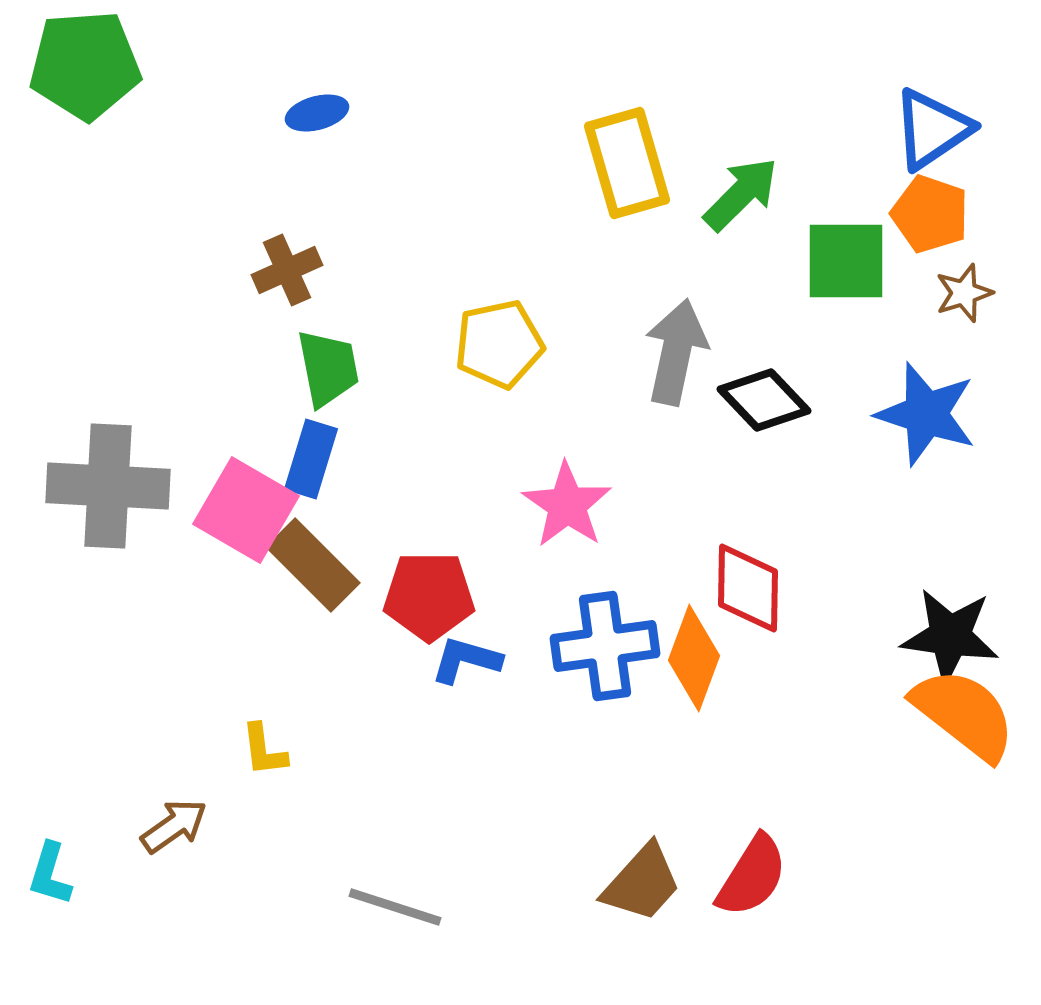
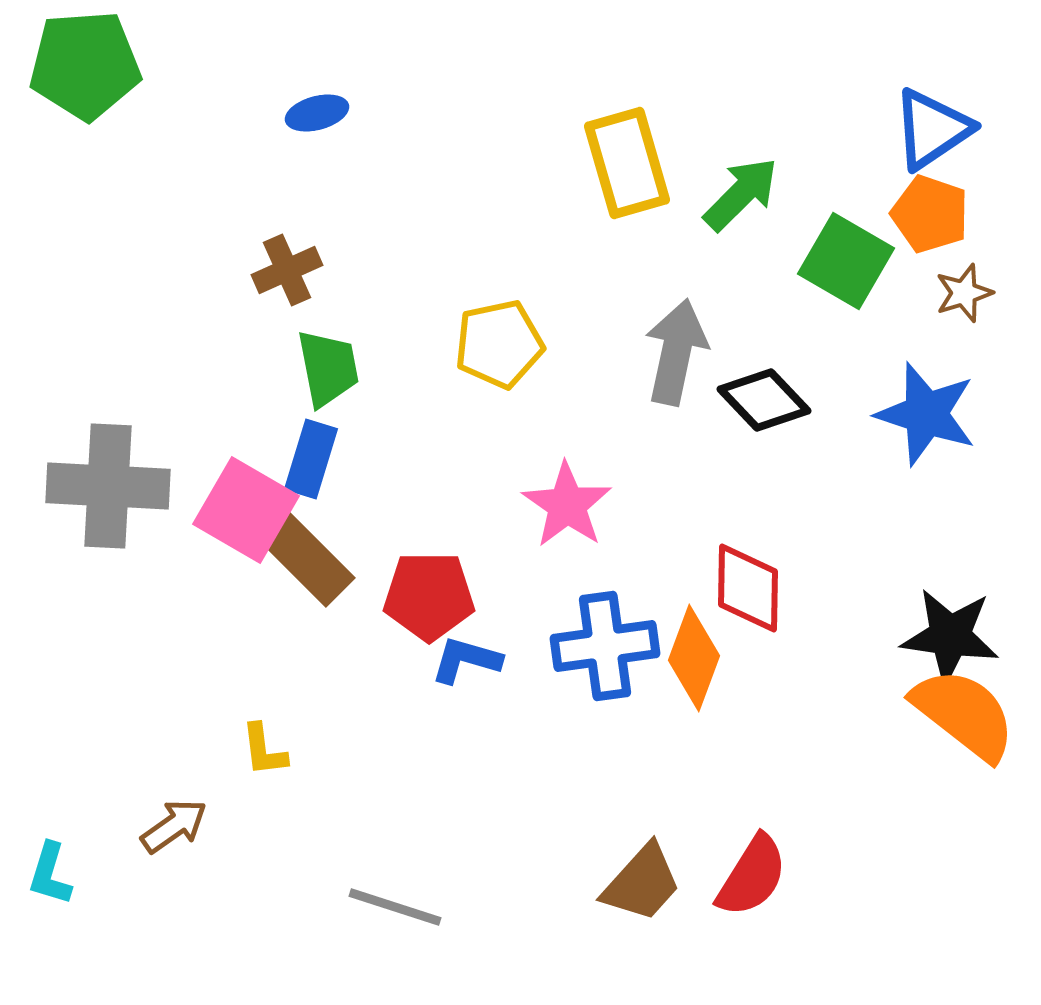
green square: rotated 30 degrees clockwise
brown rectangle: moved 5 px left, 5 px up
